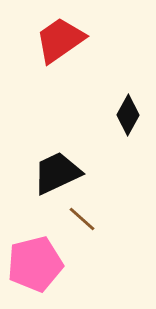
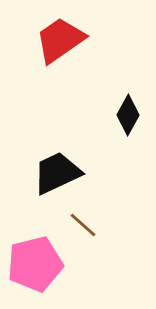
brown line: moved 1 px right, 6 px down
